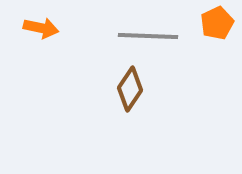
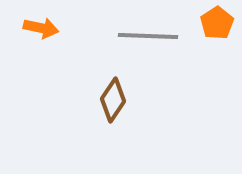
orange pentagon: rotated 8 degrees counterclockwise
brown diamond: moved 17 px left, 11 px down
